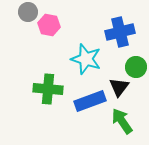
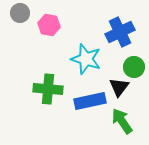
gray circle: moved 8 px left, 1 px down
blue cross: rotated 12 degrees counterclockwise
green circle: moved 2 px left
blue rectangle: rotated 8 degrees clockwise
